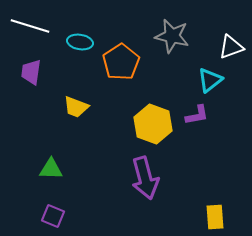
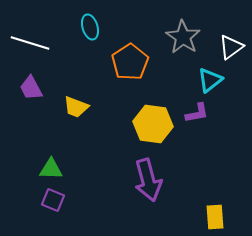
white line: moved 17 px down
gray star: moved 11 px right, 1 px down; rotated 20 degrees clockwise
cyan ellipse: moved 10 px right, 15 px up; rotated 65 degrees clockwise
white triangle: rotated 16 degrees counterclockwise
orange pentagon: moved 9 px right
purple trapezoid: moved 16 px down; rotated 36 degrees counterclockwise
purple L-shape: moved 2 px up
yellow hexagon: rotated 12 degrees counterclockwise
purple arrow: moved 3 px right, 2 px down
purple square: moved 16 px up
